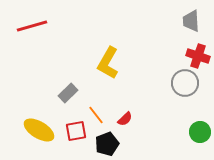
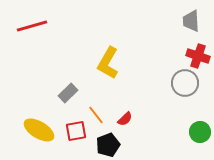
black pentagon: moved 1 px right, 1 px down
